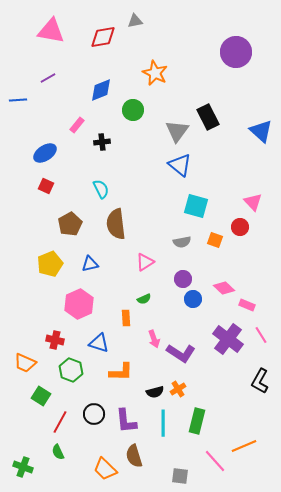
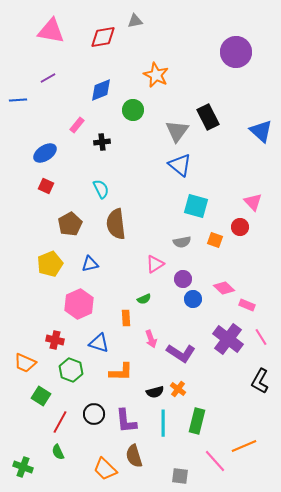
orange star at (155, 73): moved 1 px right, 2 px down
pink triangle at (145, 262): moved 10 px right, 2 px down
pink line at (261, 335): moved 2 px down
pink arrow at (154, 339): moved 3 px left
orange cross at (178, 389): rotated 21 degrees counterclockwise
